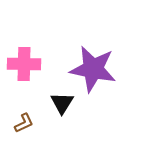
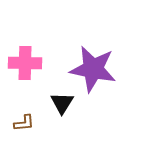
pink cross: moved 1 px right, 1 px up
brown L-shape: rotated 20 degrees clockwise
